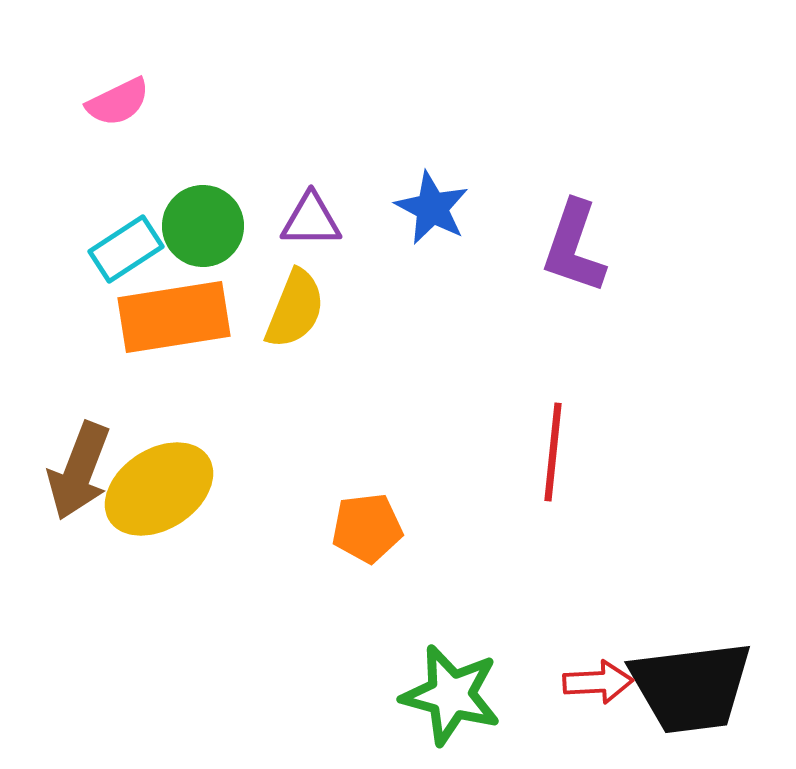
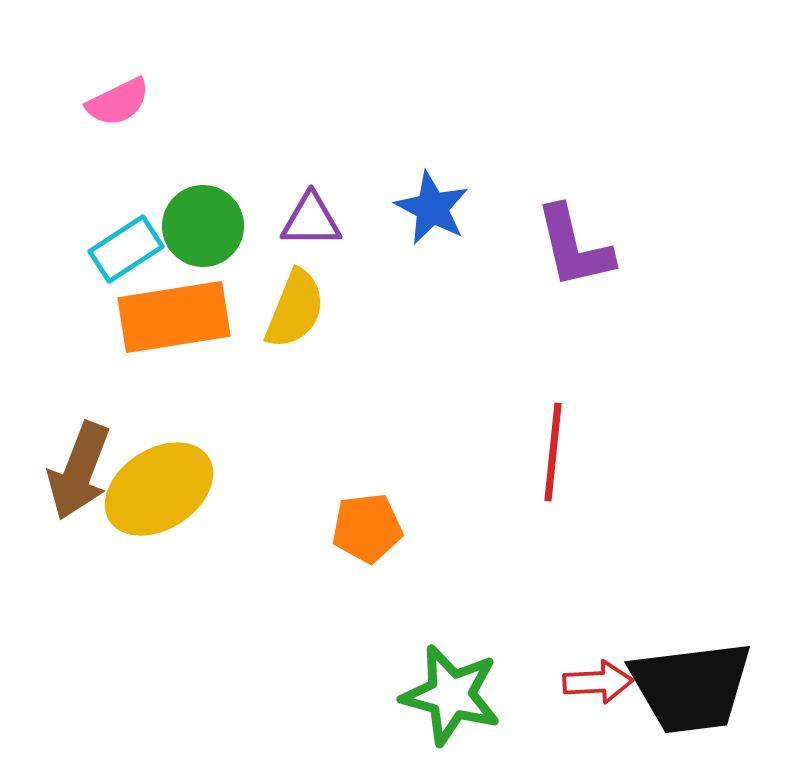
purple L-shape: rotated 32 degrees counterclockwise
